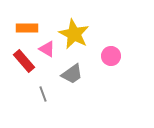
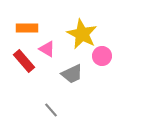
yellow star: moved 8 px right
pink circle: moved 9 px left
gray trapezoid: rotated 10 degrees clockwise
gray line: moved 8 px right, 16 px down; rotated 21 degrees counterclockwise
